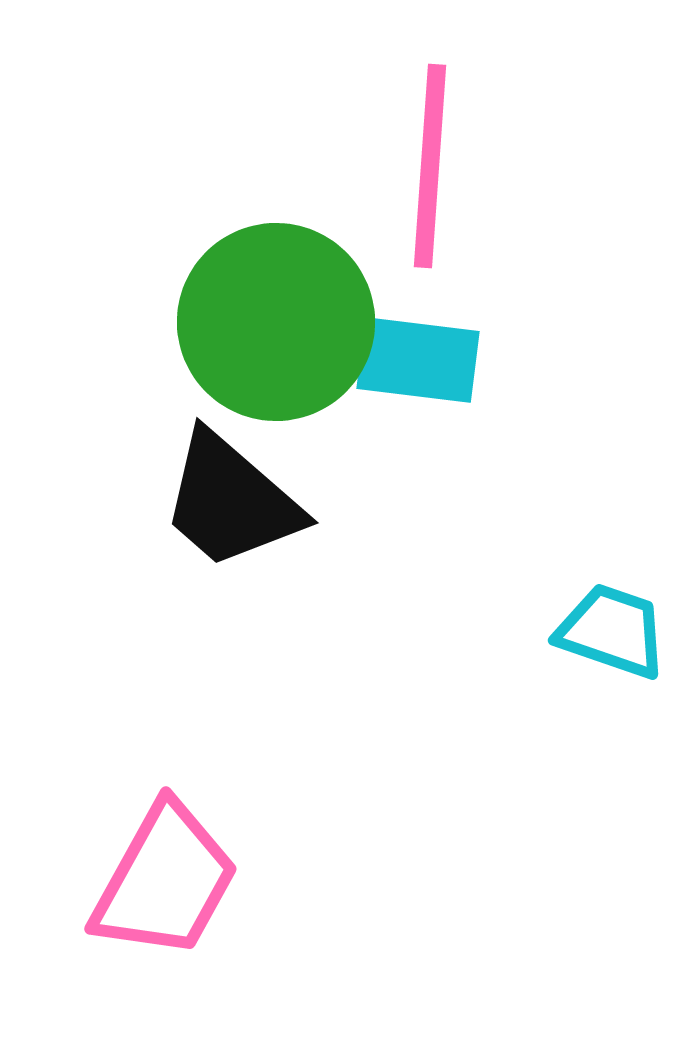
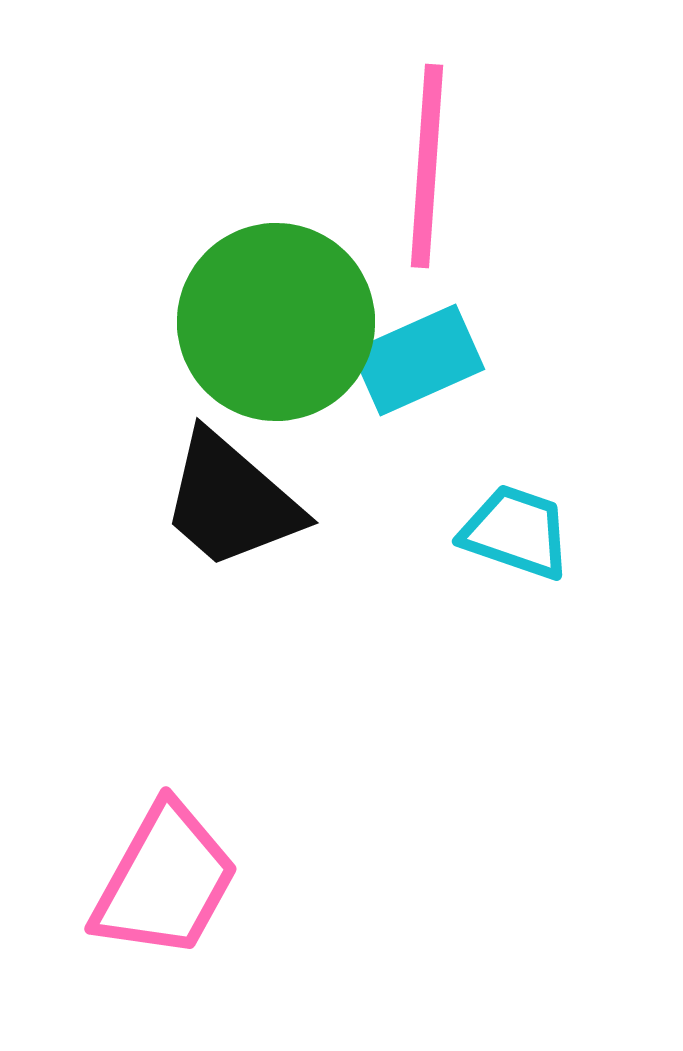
pink line: moved 3 px left
cyan rectangle: rotated 31 degrees counterclockwise
cyan trapezoid: moved 96 px left, 99 px up
